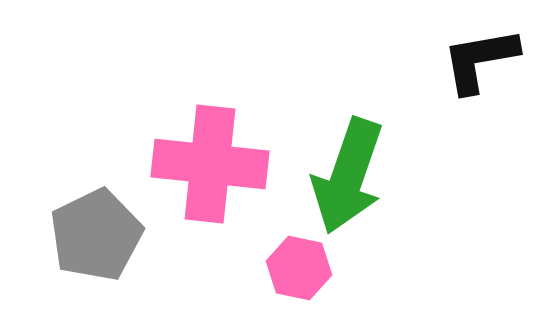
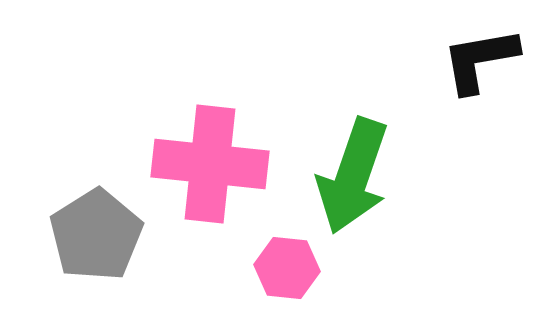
green arrow: moved 5 px right
gray pentagon: rotated 6 degrees counterclockwise
pink hexagon: moved 12 px left; rotated 6 degrees counterclockwise
